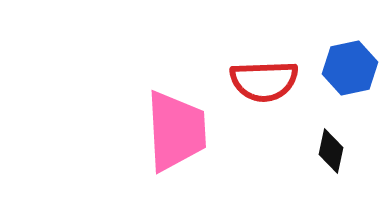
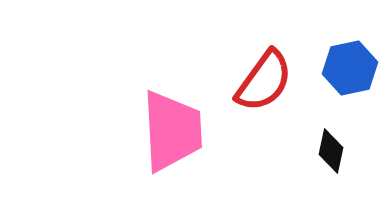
red semicircle: rotated 52 degrees counterclockwise
pink trapezoid: moved 4 px left
